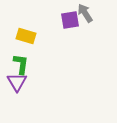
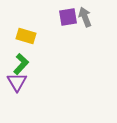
gray arrow: moved 4 px down; rotated 12 degrees clockwise
purple square: moved 2 px left, 3 px up
green L-shape: rotated 35 degrees clockwise
